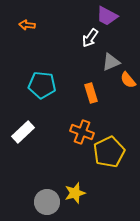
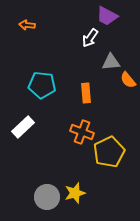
gray triangle: rotated 18 degrees clockwise
orange rectangle: moved 5 px left; rotated 12 degrees clockwise
white rectangle: moved 5 px up
gray circle: moved 5 px up
